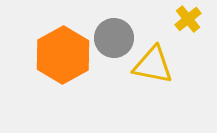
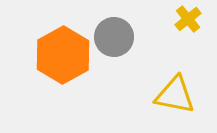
gray circle: moved 1 px up
yellow triangle: moved 22 px right, 30 px down
